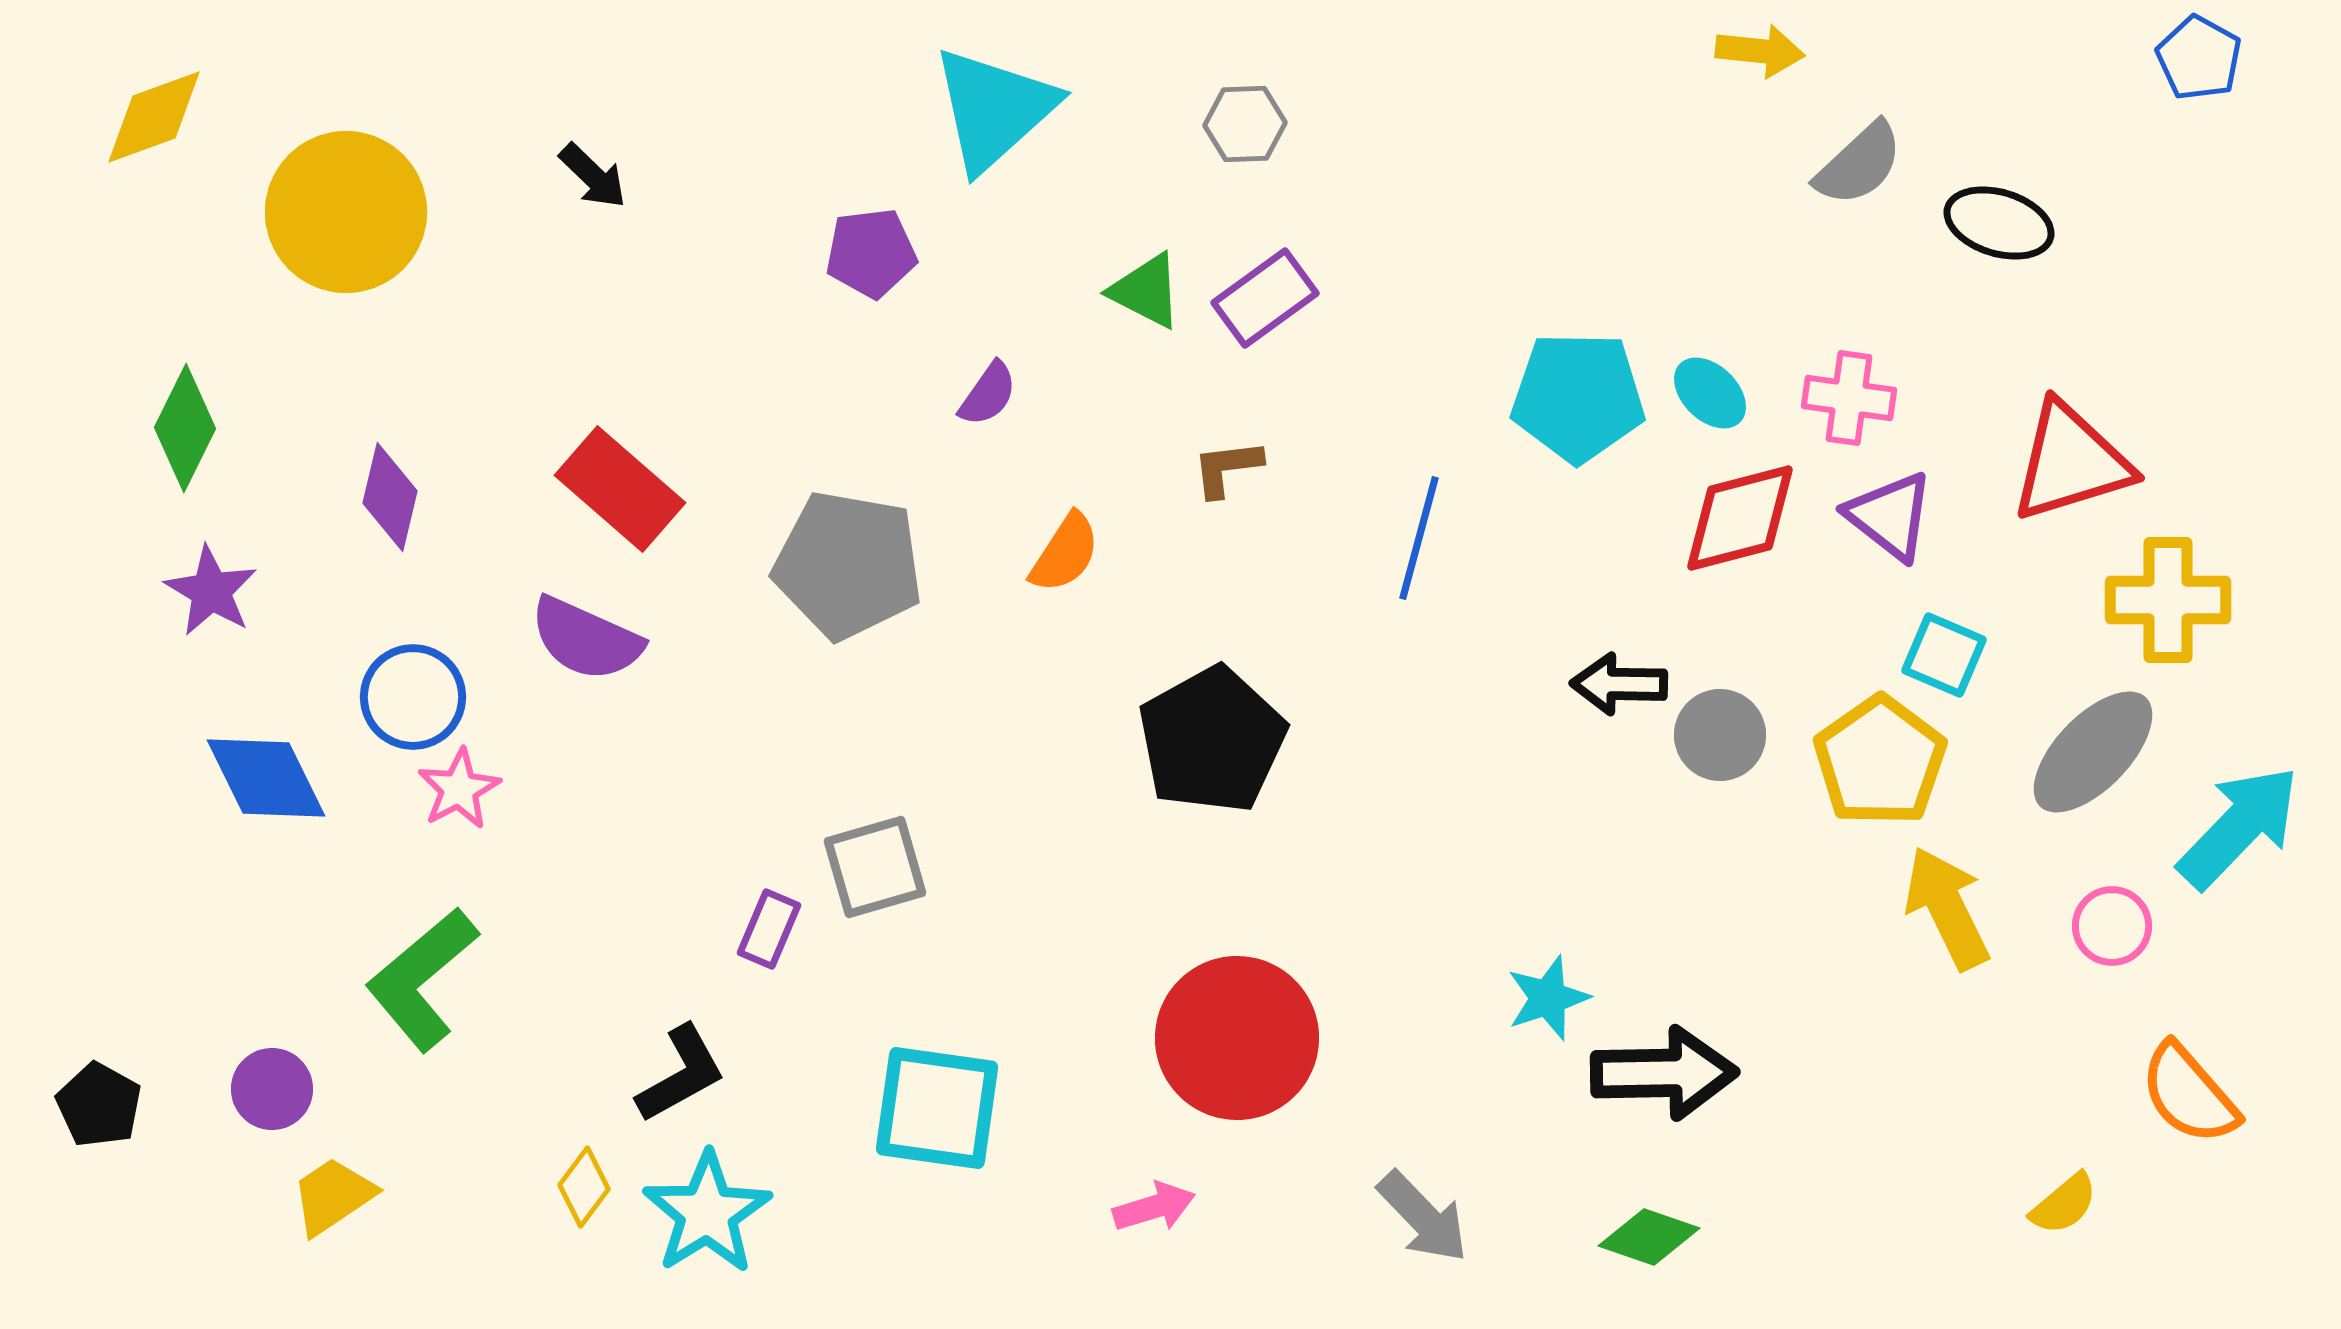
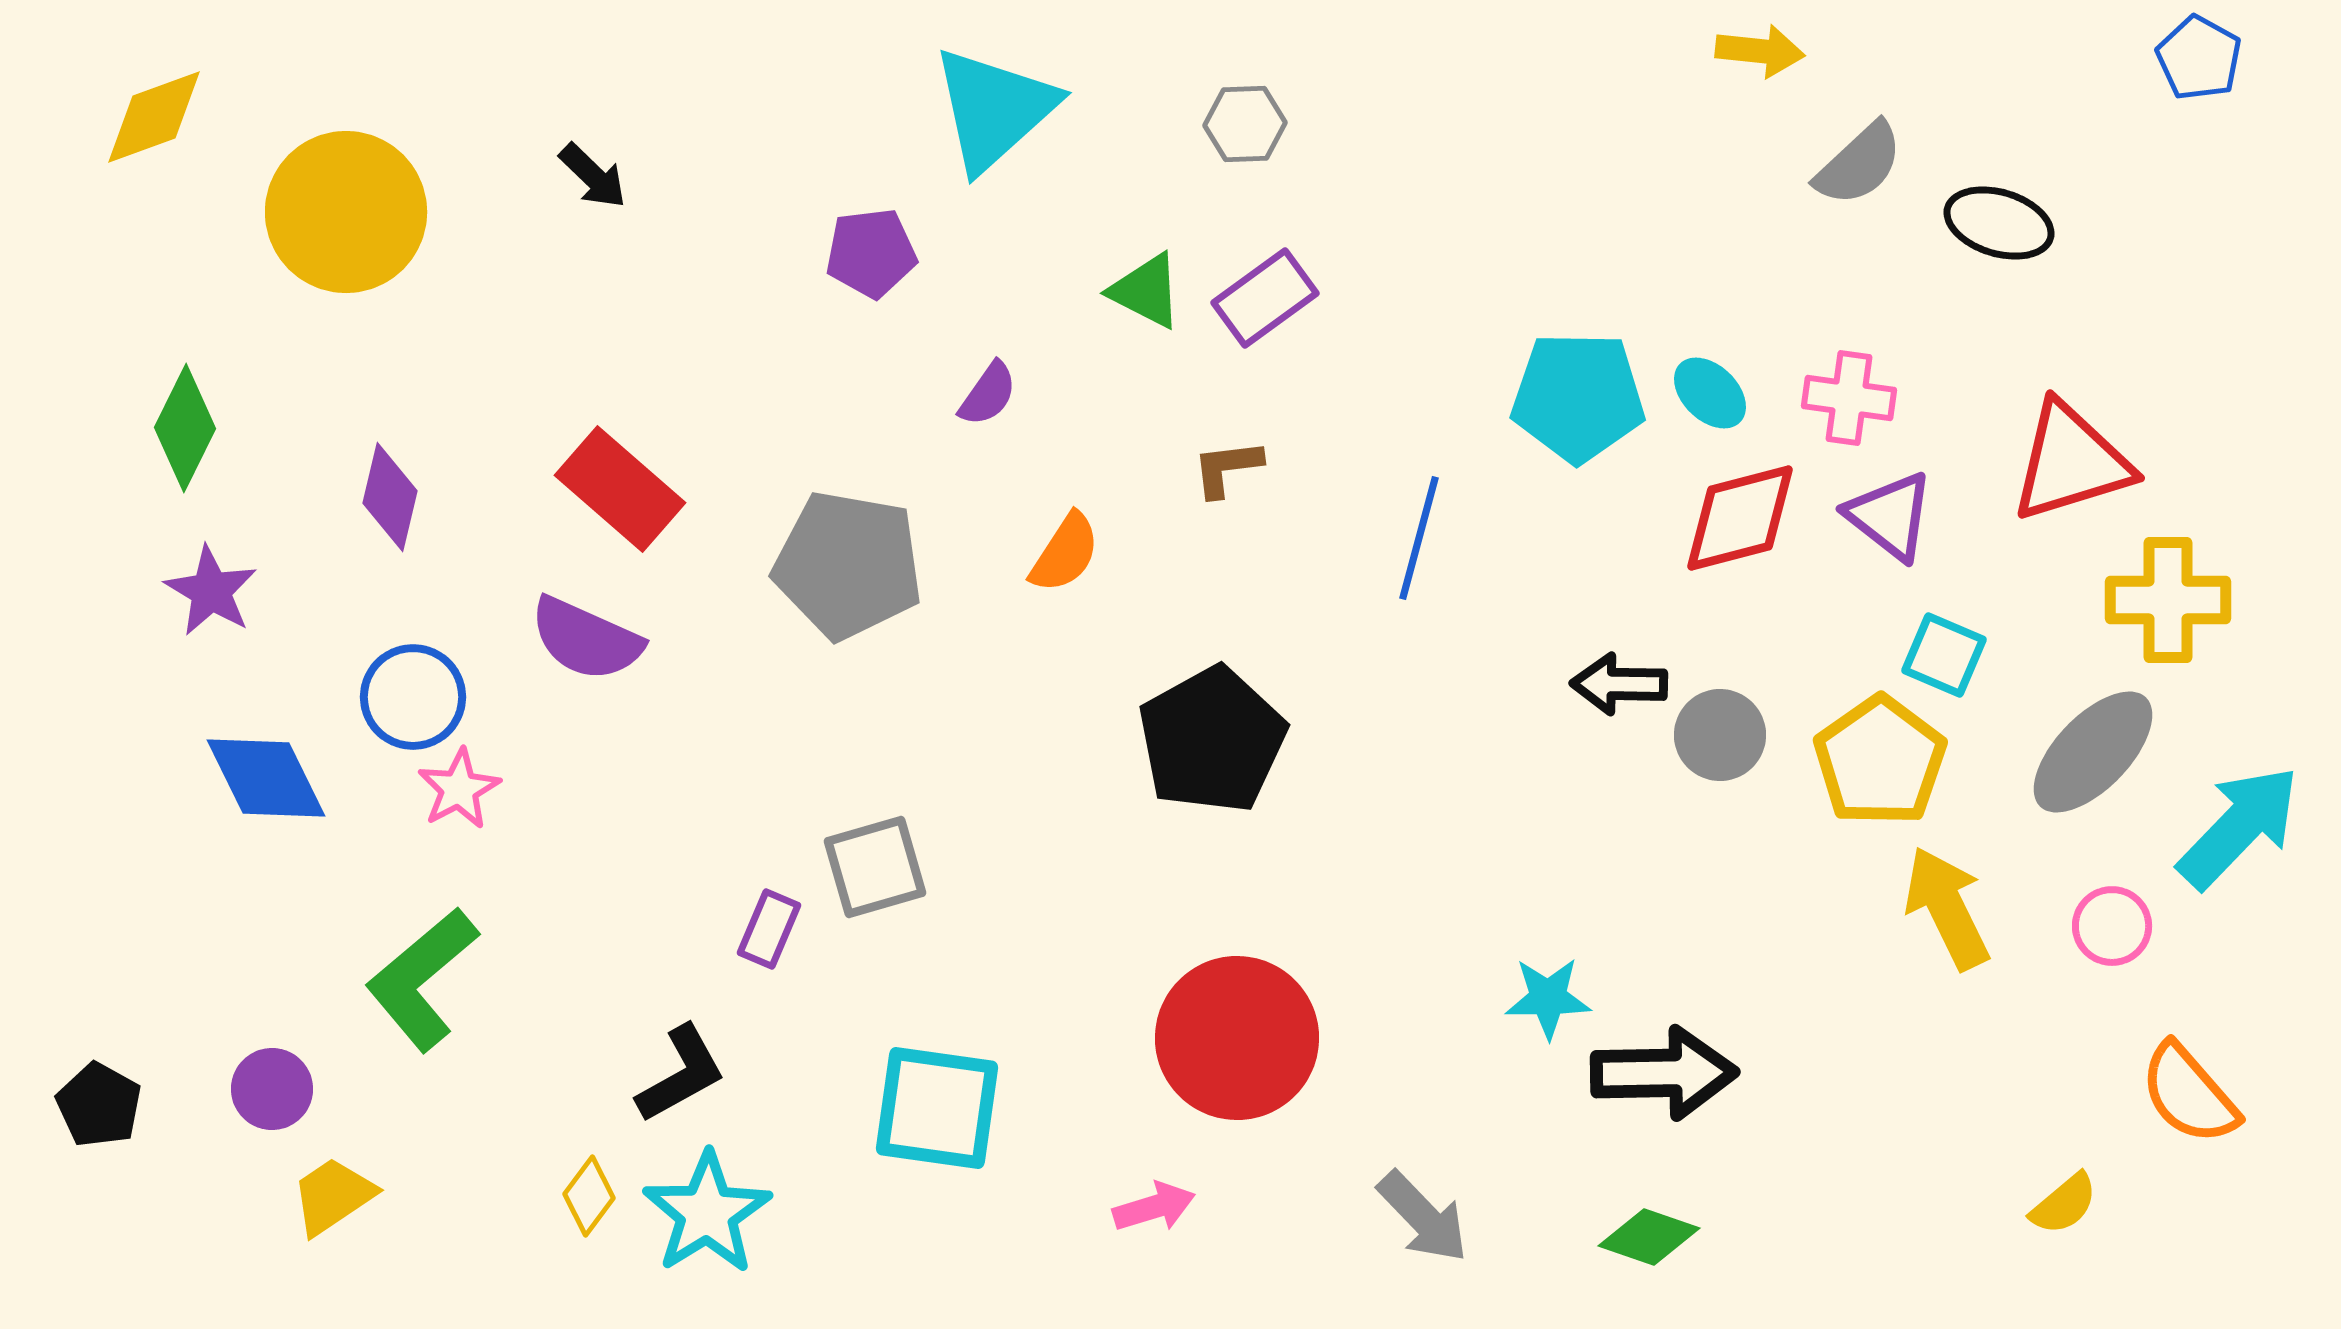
cyan star at (1548, 998): rotated 18 degrees clockwise
yellow diamond at (584, 1187): moved 5 px right, 9 px down
